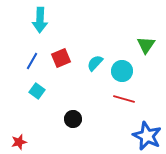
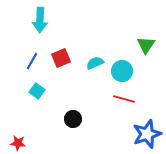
cyan semicircle: rotated 24 degrees clockwise
blue star: moved 2 px up; rotated 28 degrees clockwise
red star: moved 1 px left, 1 px down; rotated 21 degrees clockwise
